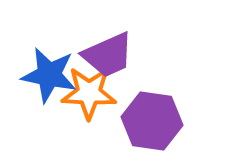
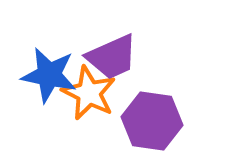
purple trapezoid: moved 4 px right, 2 px down
orange star: rotated 24 degrees clockwise
